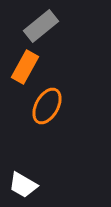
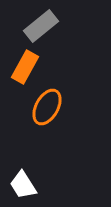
orange ellipse: moved 1 px down
white trapezoid: rotated 28 degrees clockwise
